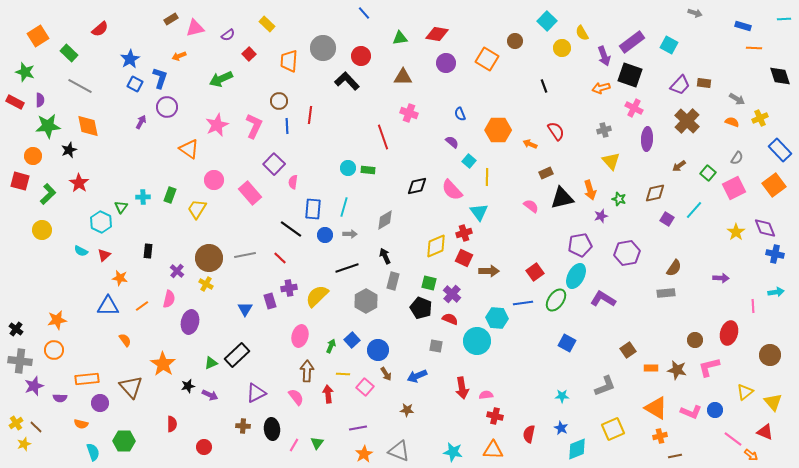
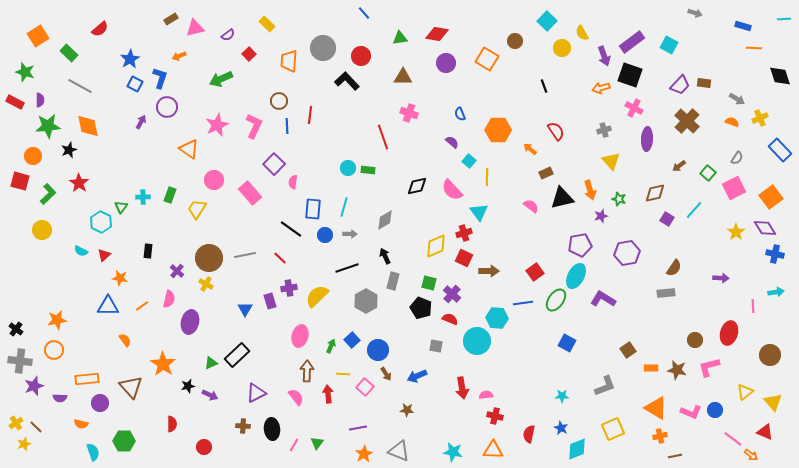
orange arrow at (530, 144): moved 5 px down; rotated 16 degrees clockwise
orange square at (774, 185): moved 3 px left, 12 px down
purple diamond at (765, 228): rotated 10 degrees counterclockwise
